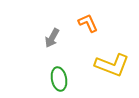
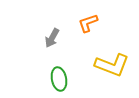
orange L-shape: rotated 85 degrees counterclockwise
